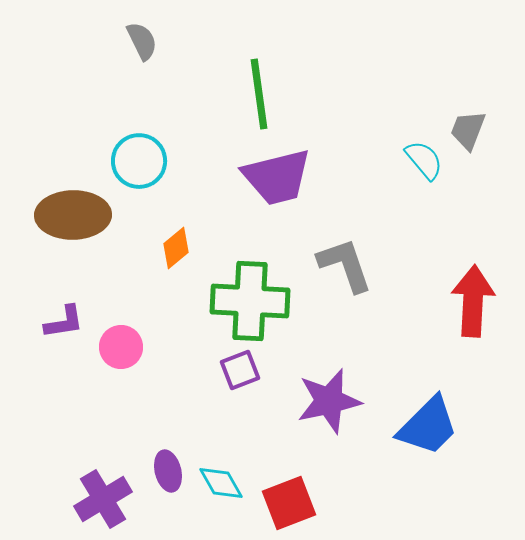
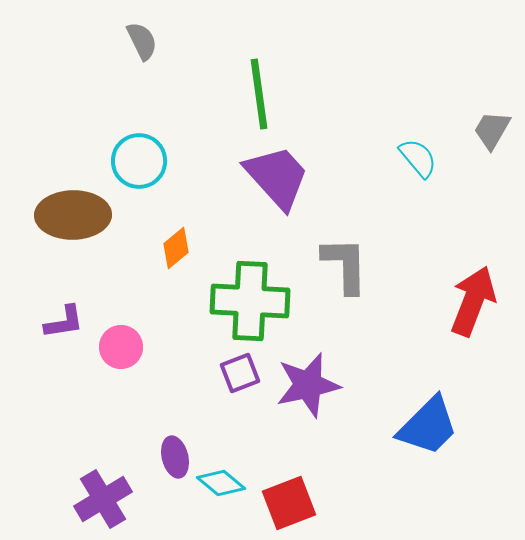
gray trapezoid: moved 24 px right; rotated 9 degrees clockwise
cyan semicircle: moved 6 px left, 2 px up
purple trapezoid: rotated 118 degrees counterclockwise
gray L-shape: rotated 18 degrees clockwise
red arrow: rotated 18 degrees clockwise
purple square: moved 3 px down
purple star: moved 21 px left, 16 px up
purple ellipse: moved 7 px right, 14 px up
cyan diamond: rotated 21 degrees counterclockwise
